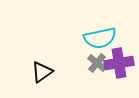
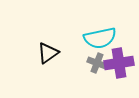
gray cross: rotated 18 degrees counterclockwise
black triangle: moved 6 px right, 19 px up
